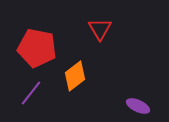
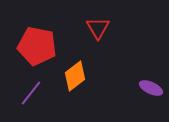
red triangle: moved 2 px left, 1 px up
red pentagon: moved 2 px up
purple ellipse: moved 13 px right, 18 px up
